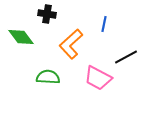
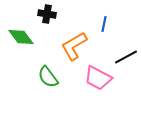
orange L-shape: moved 3 px right, 2 px down; rotated 12 degrees clockwise
green semicircle: rotated 130 degrees counterclockwise
